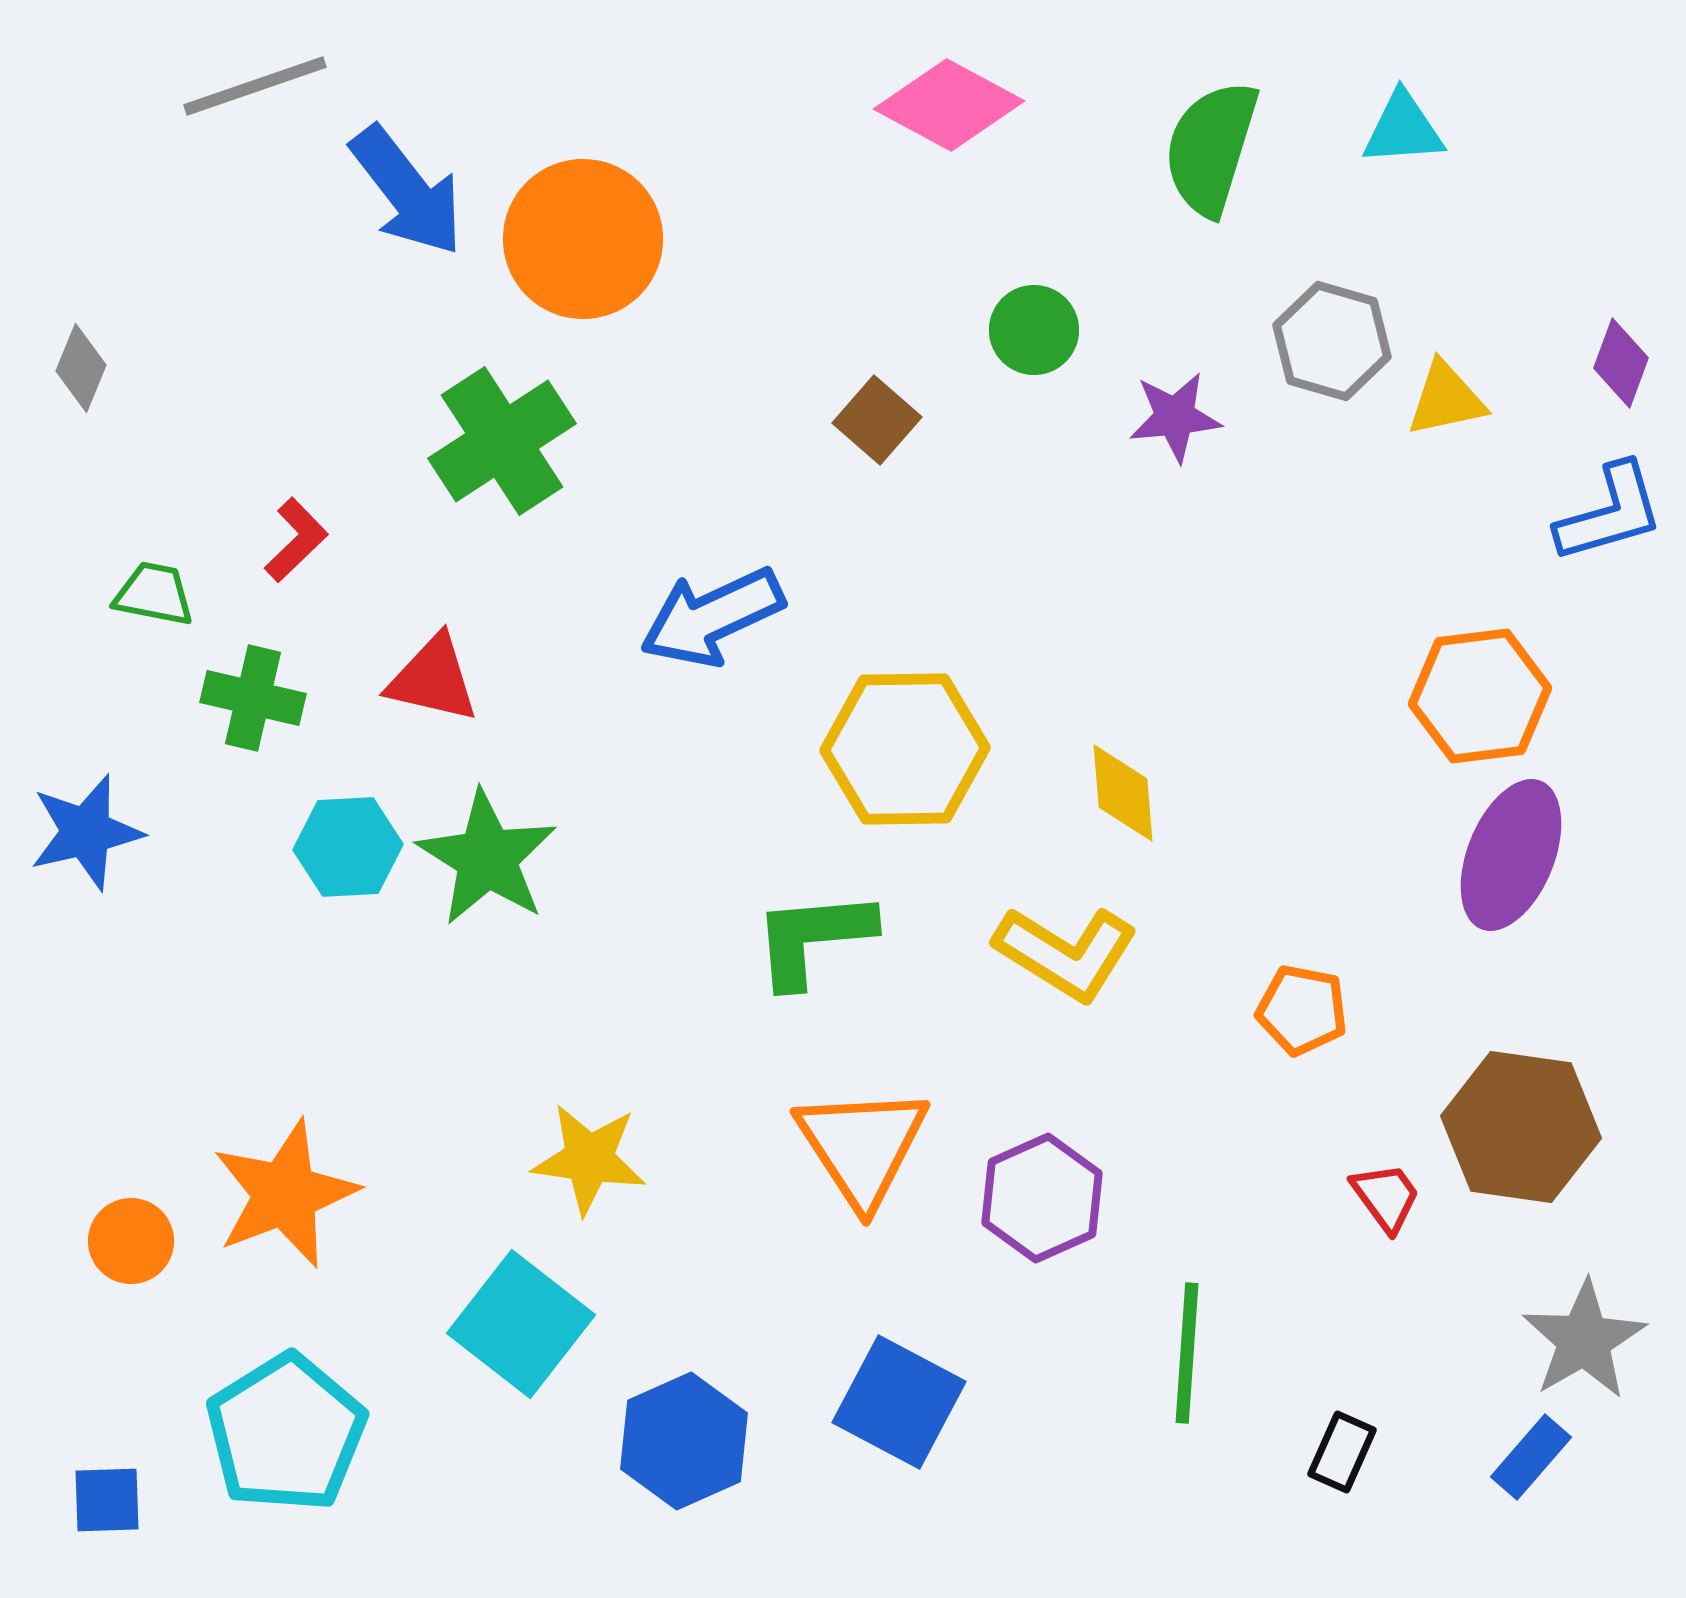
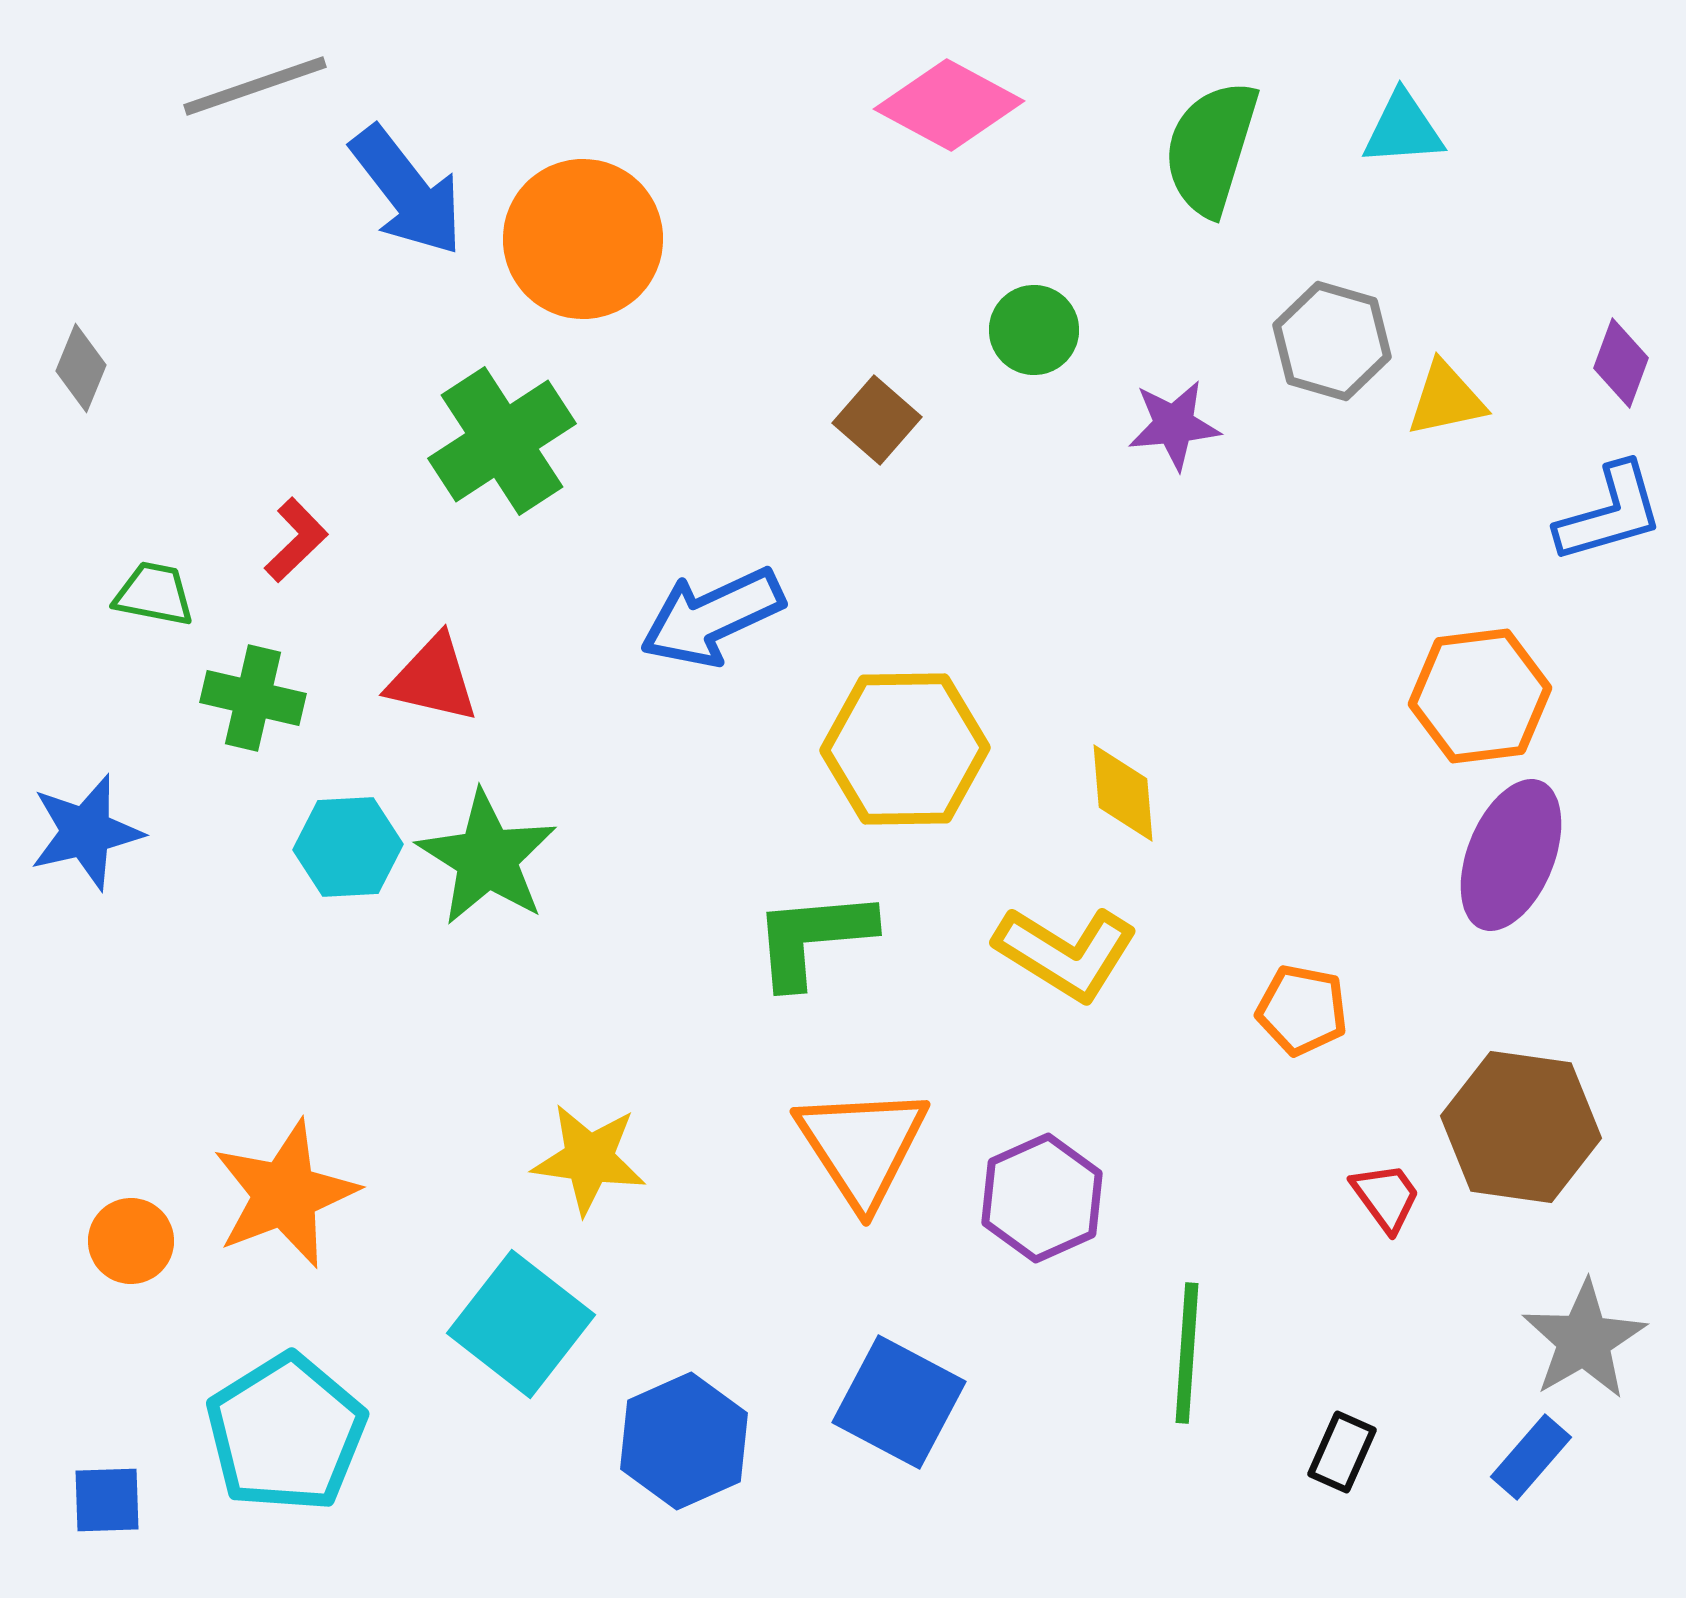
purple star at (1175, 417): moved 1 px left, 8 px down
